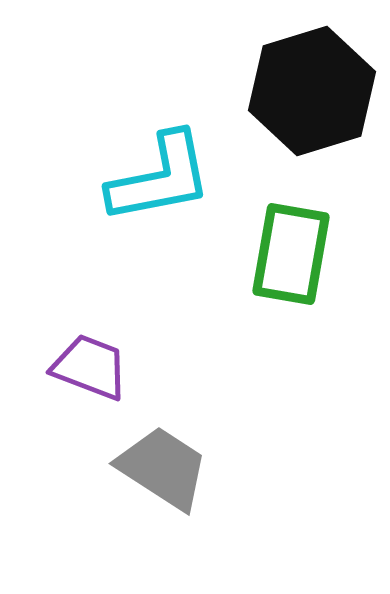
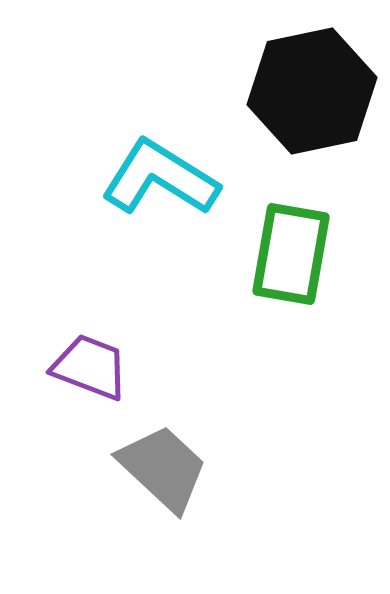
black hexagon: rotated 5 degrees clockwise
cyan L-shape: rotated 137 degrees counterclockwise
gray trapezoid: rotated 10 degrees clockwise
